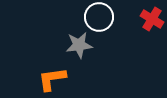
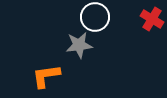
white circle: moved 4 px left
orange L-shape: moved 6 px left, 3 px up
